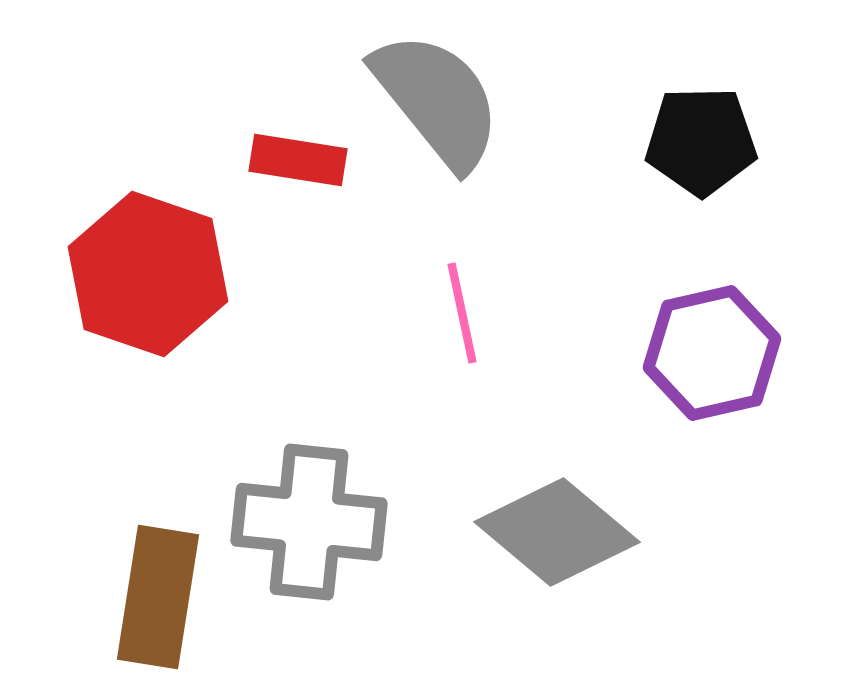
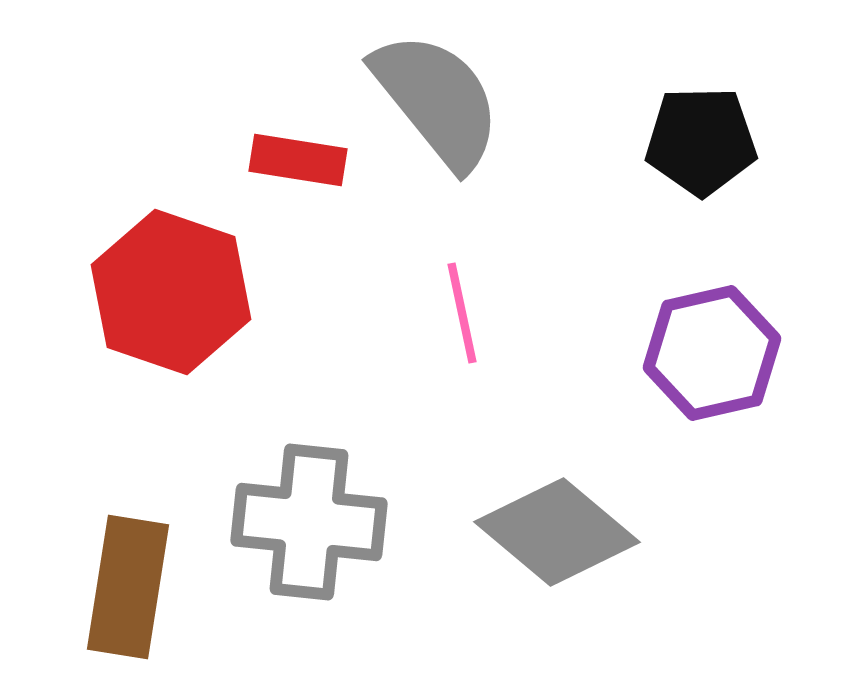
red hexagon: moved 23 px right, 18 px down
brown rectangle: moved 30 px left, 10 px up
